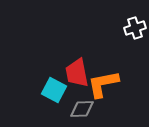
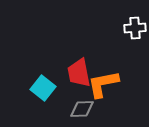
white cross: rotated 15 degrees clockwise
red trapezoid: moved 2 px right
cyan square: moved 11 px left, 2 px up; rotated 10 degrees clockwise
